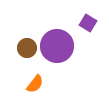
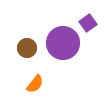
purple square: rotated 24 degrees clockwise
purple circle: moved 6 px right, 3 px up
